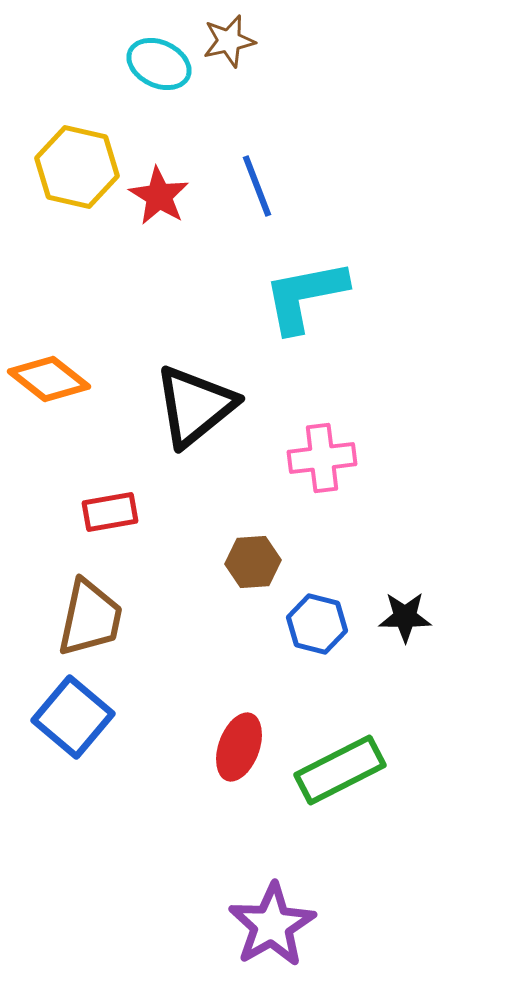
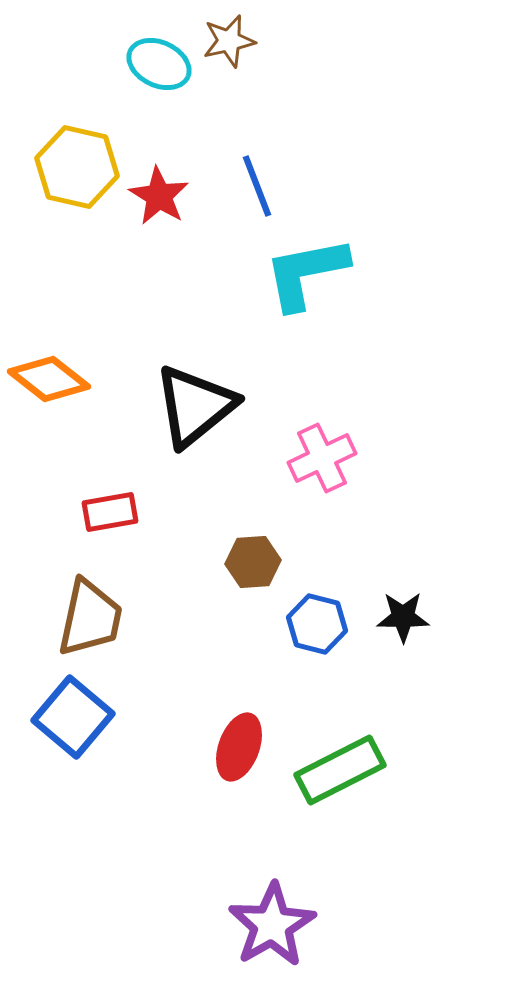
cyan L-shape: moved 1 px right, 23 px up
pink cross: rotated 18 degrees counterclockwise
black star: moved 2 px left
